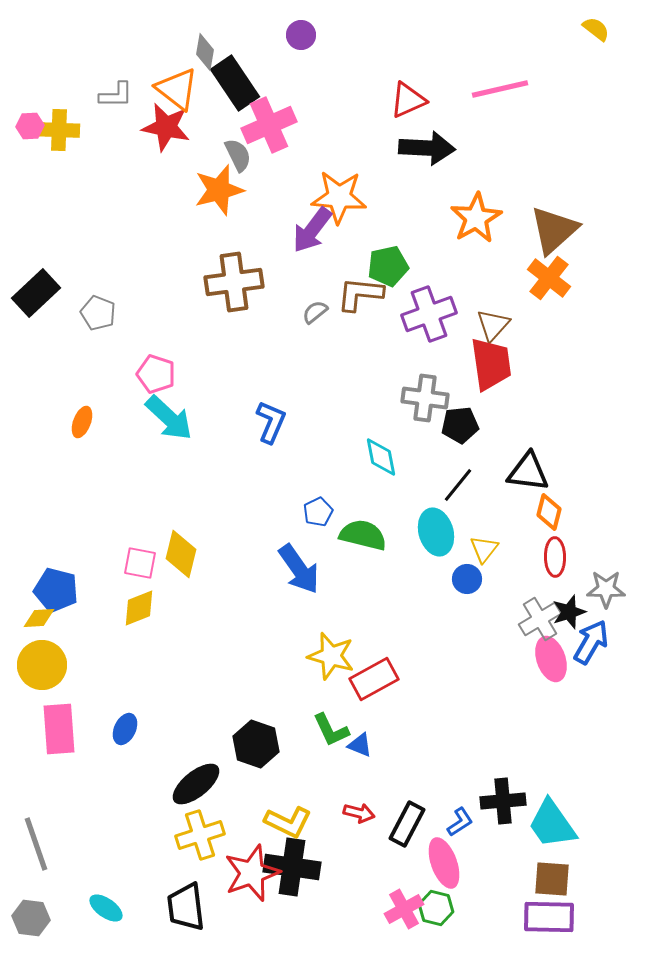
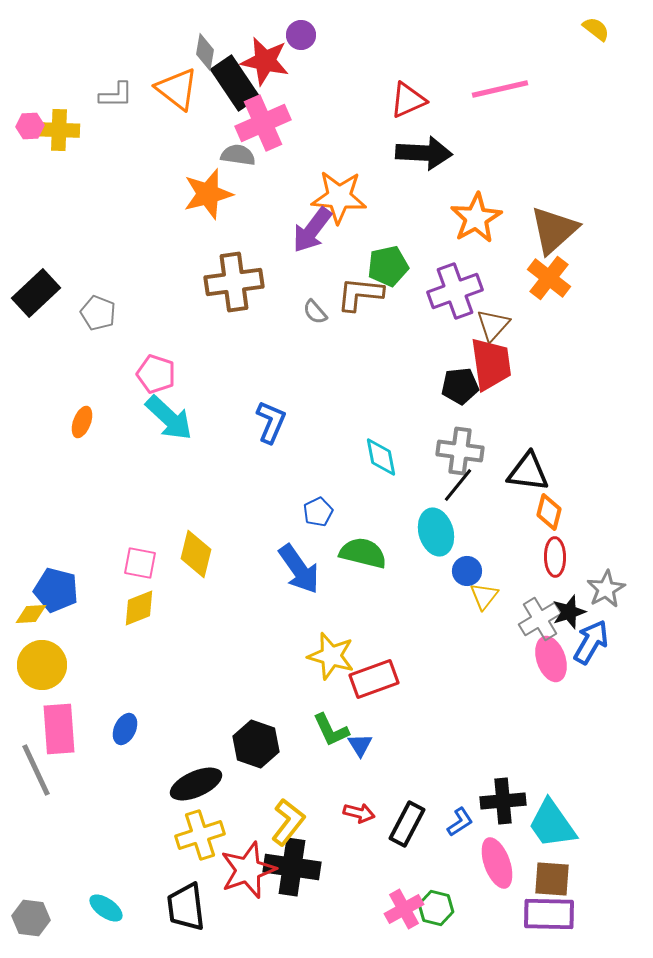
pink cross at (269, 125): moved 6 px left, 2 px up
red star at (166, 127): moved 99 px right, 66 px up
black arrow at (427, 148): moved 3 px left, 5 px down
gray semicircle at (238, 155): rotated 56 degrees counterclockwise
orange star at (219, 190): moved 11 px left, 4 px down
gray semicircle at (315, 312): rotated 92 degrees counterclockwise
purple cross at (429, 314): moved 26 px right, 23 px up
gray cross at (425, 398): moved 35 px right, 53 px down
black pentagon at (460, 425): moved 39 px up
green semicircle at (363, 535): moved 18 px down
yellow triangle at (484, 549): moved 47 px down
yellow diamond at (181, 554): moved 15 px right
blue circle at (467, 579): moved 8 px up
gray star at (606, 589): rotated 30 degrees counterclockwise
yellow diamond at (39, 618): moved 8 px left, 4 px up
red rectangle at (374, 679): rotated 9 degrees clockwise
blue triangle at (360, 745): rotated 36 degrees clockwise
black ellipse at (196, 784): rotated 15 degrees clockwise
yellow L-shape at (288, 822): rotated 78 degrees counterclockwise
gray line at (36, 844): moved 74 px up; rotated 6 degrees counterclockwise
pink ellipse at (444, 863): moved 53 px right
red star at (252, 873): moved 4 px left, 3 px up
purple rectangle at (549, 917): moved 3 px up
